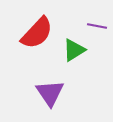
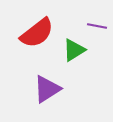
red semicircle: rotated 9 degrees clockwise
purple triangle: moved 3 px left, 4 px up; rotated 32 degrees clockwise
